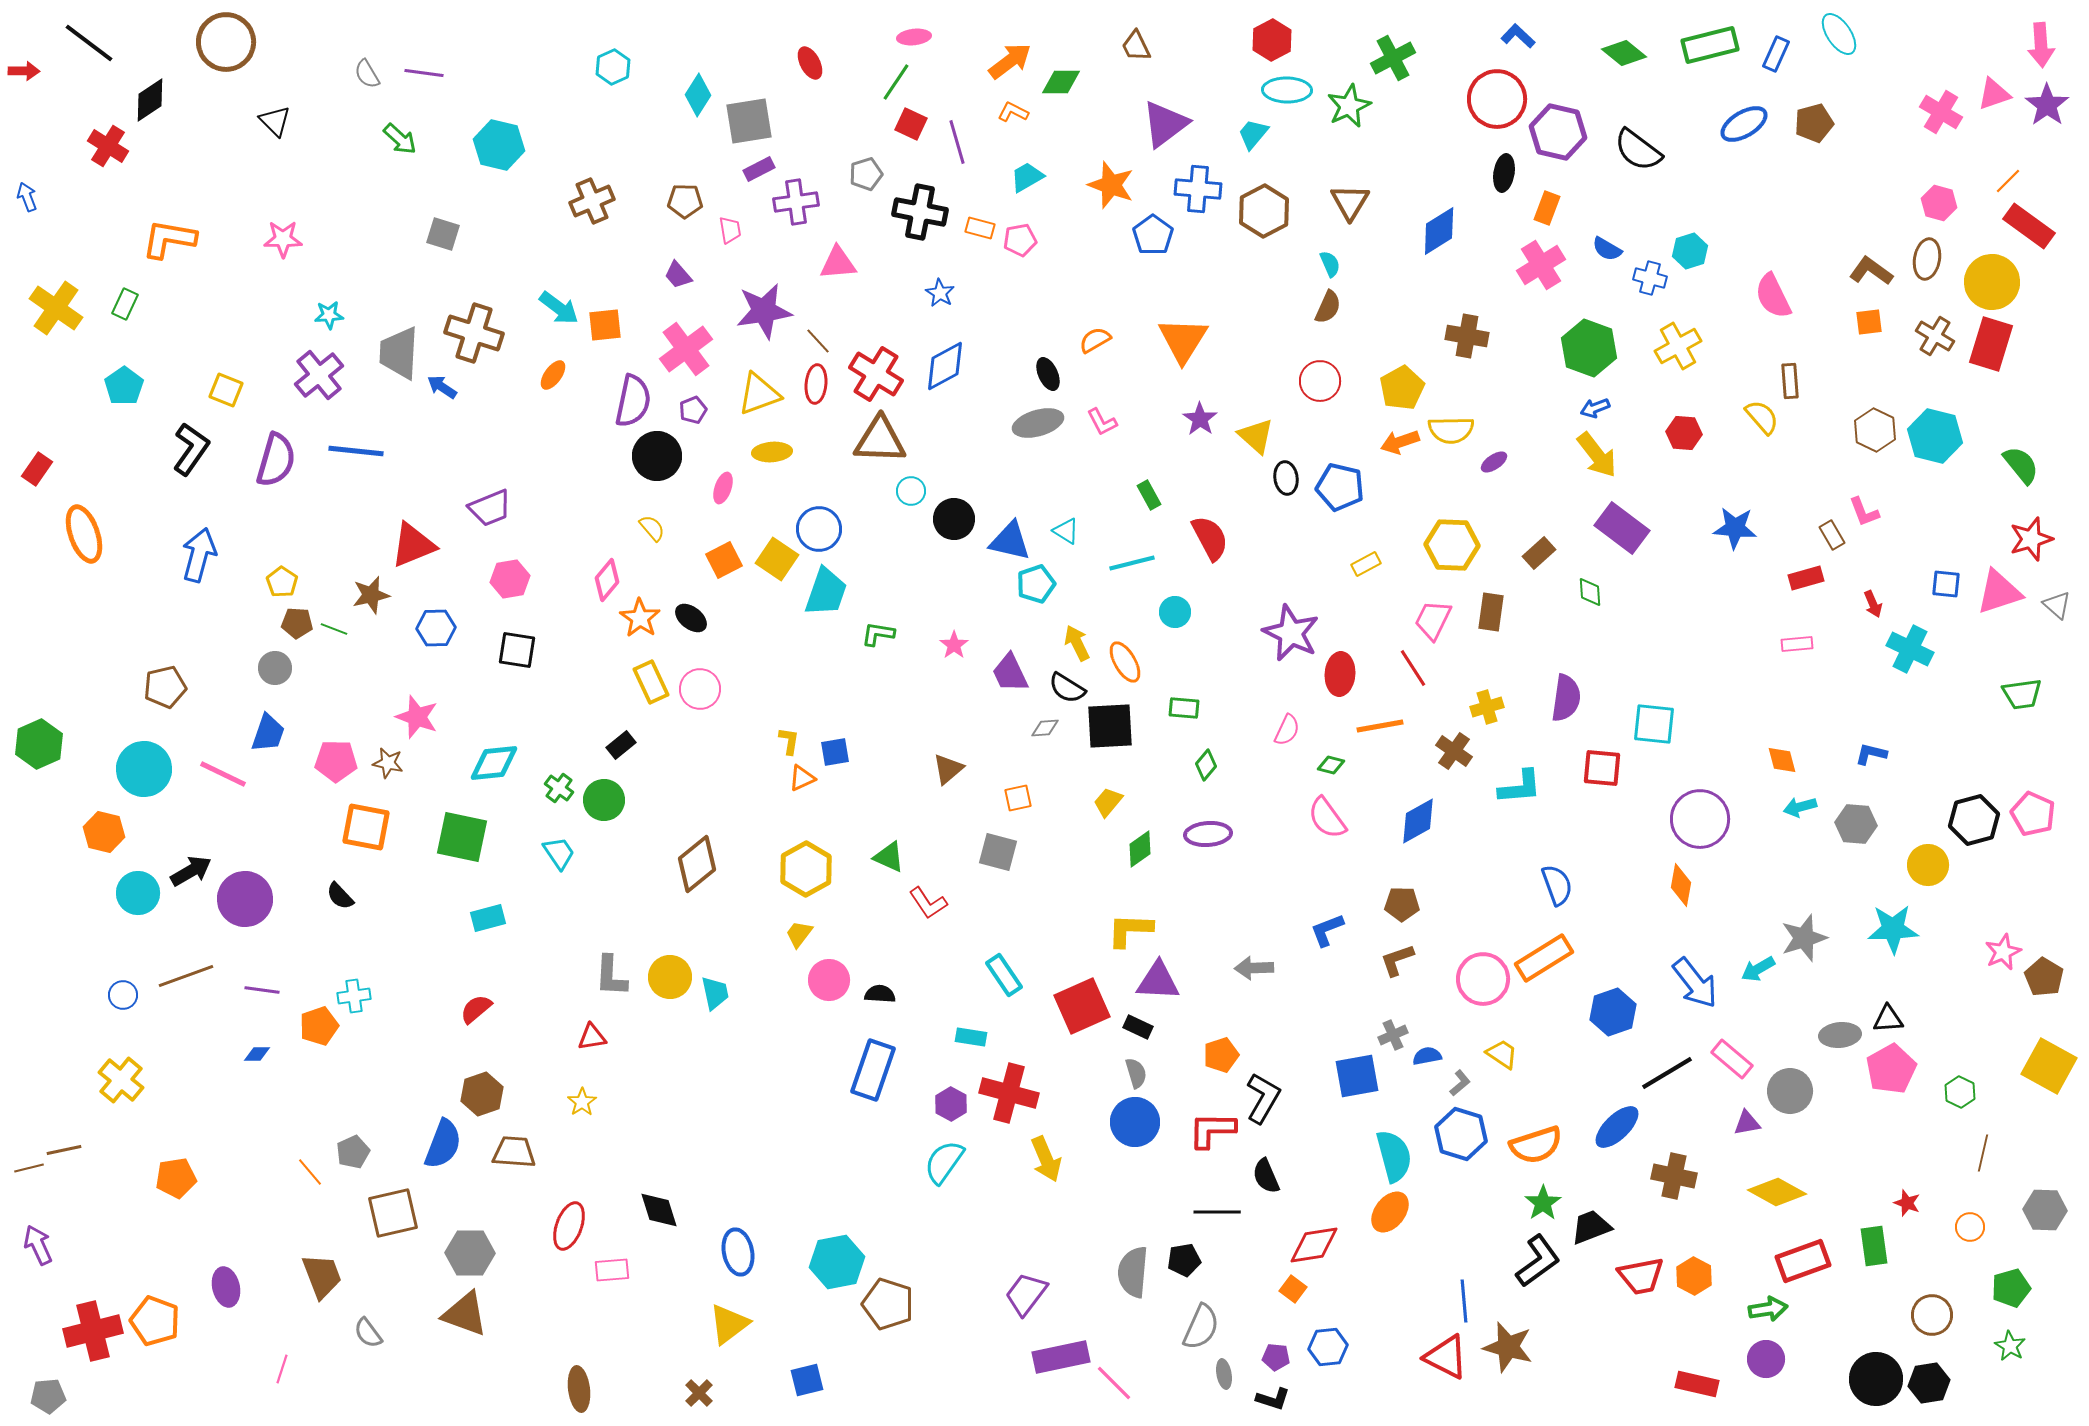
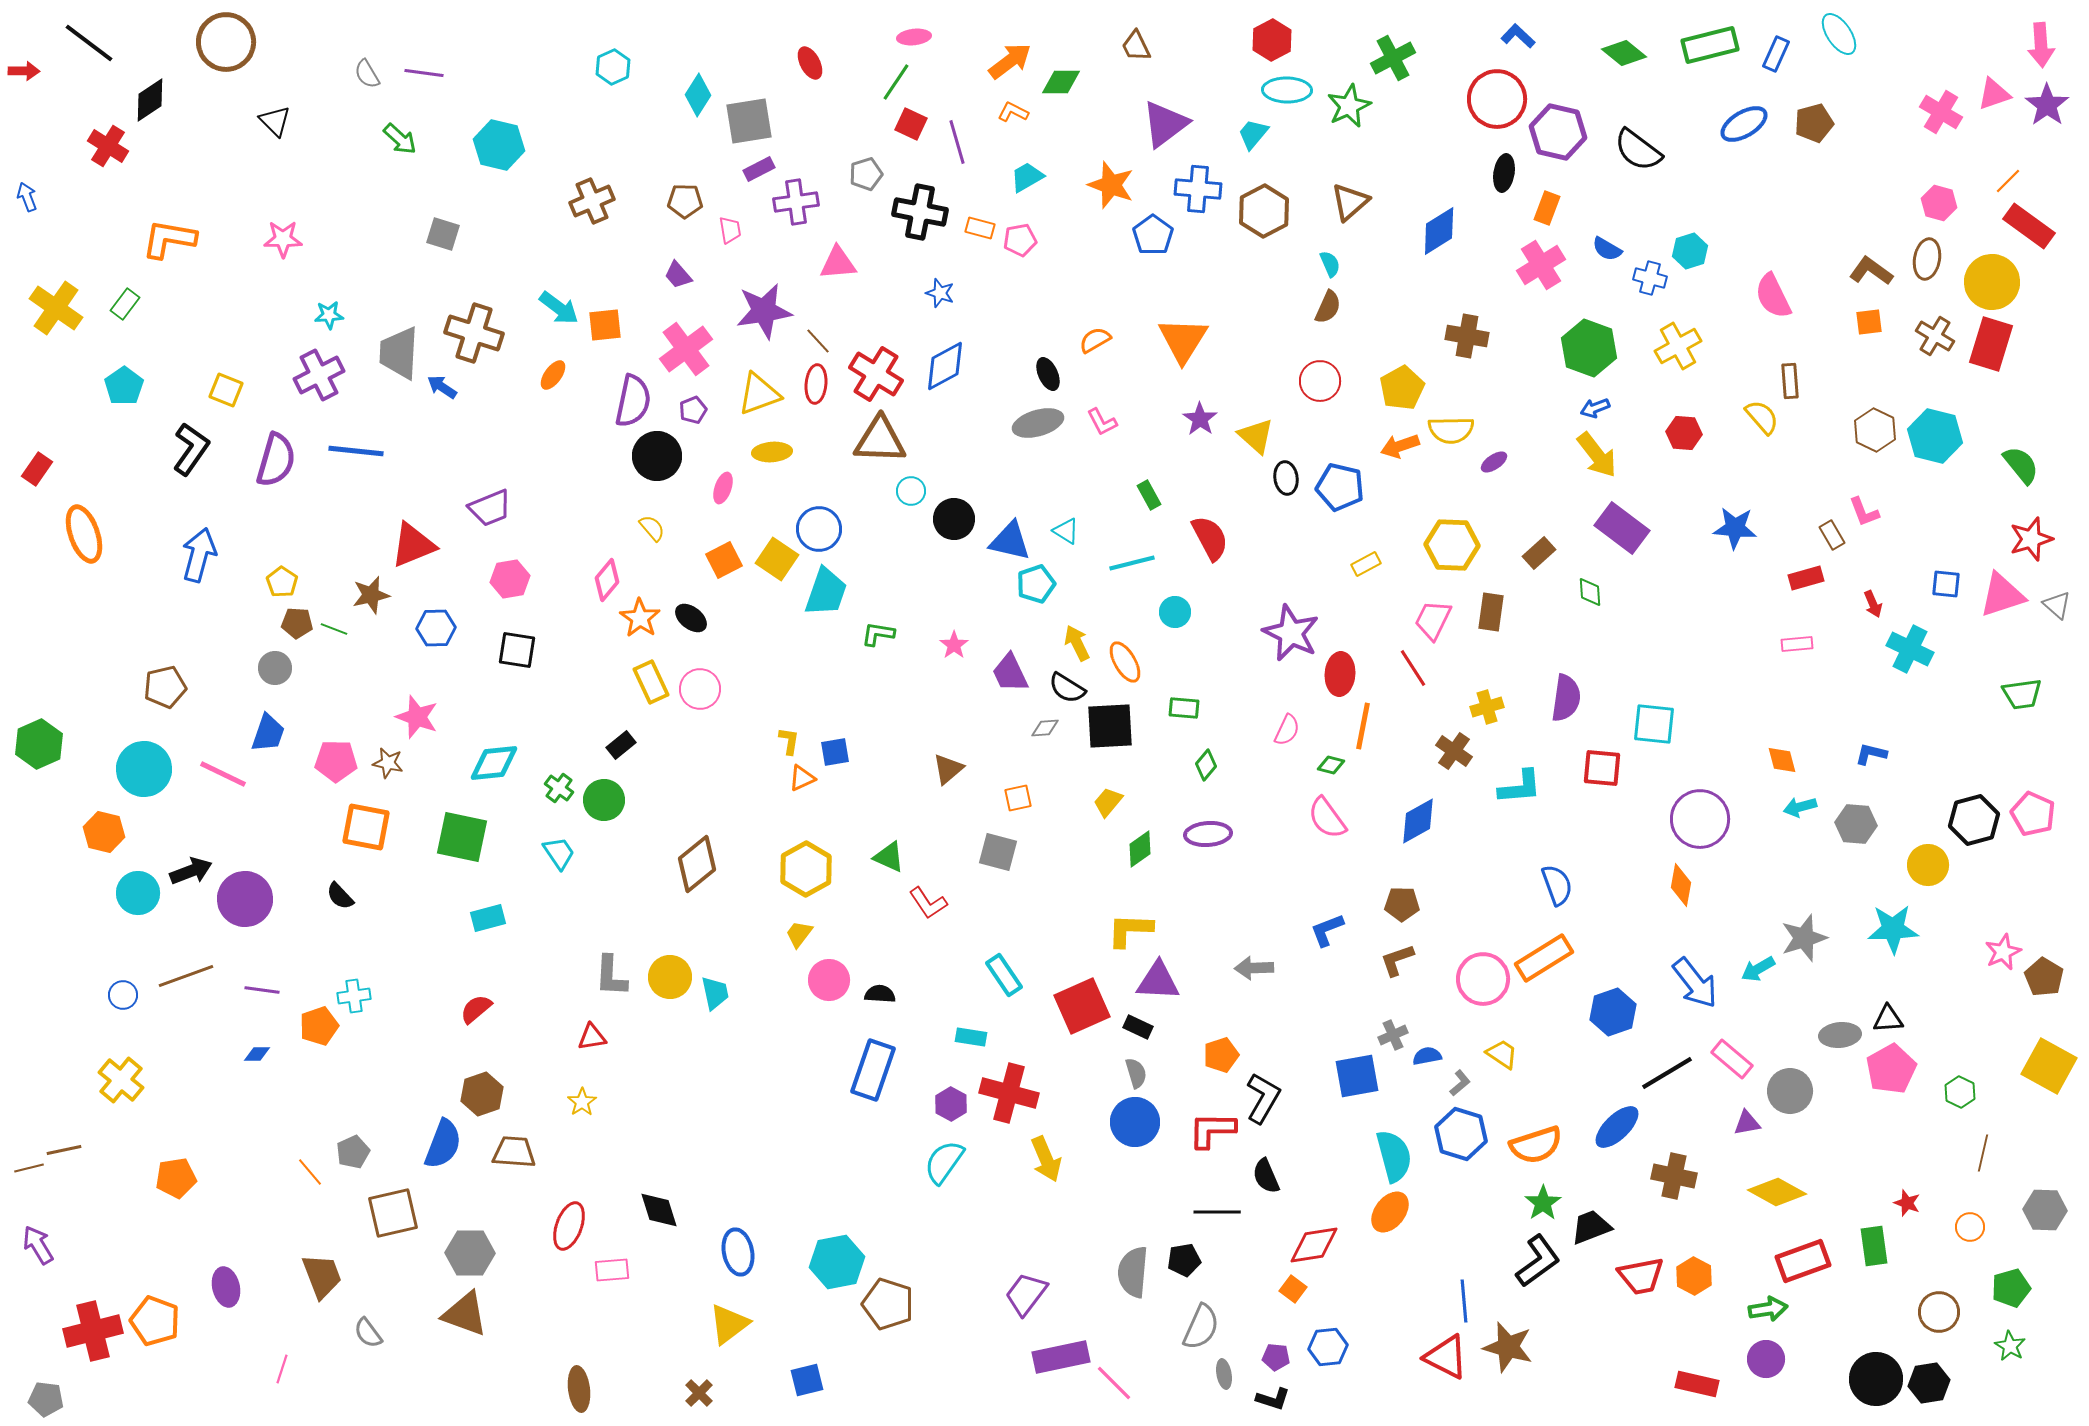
brown triangle at (1350, 202): rotated 18 degrees clockwise
blue star at (940, 293): rotated 12 degrees counterclockwise
green rectangle at (125, 304): rotated 12 degrees clockwise
purple cross at (319, 375): rotated 12 degrees clockwise
orange arrow at (1400, 442): moved 4 px down
pink triangle at (1999, 592): moved 3 px right, 3 px down
orange line at (1380, 726): moved 17 px left; rotated 69 degrees counterclockwise
black arrow at (191, 871): rotated 9 degrees clockwise
purple arrow at (38, 1245): rotated 6 degrees counterclockwise
brown circle at (1932, 1315): moved 7 px right, 3 px up
gray pentagon at (48, 1396): moved 2 px left, 3 px down; rotated 12 degrees clockwise
